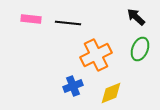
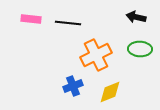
black arrow: rotated 30 degrees counterclockwise
green ellipse: rotated 70 degrees clockwise
yellow diamond: moved 1 px left, 1 px up
